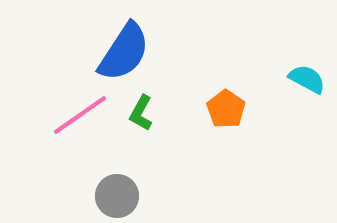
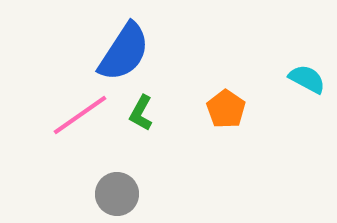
gray circle: moved 2 px up
